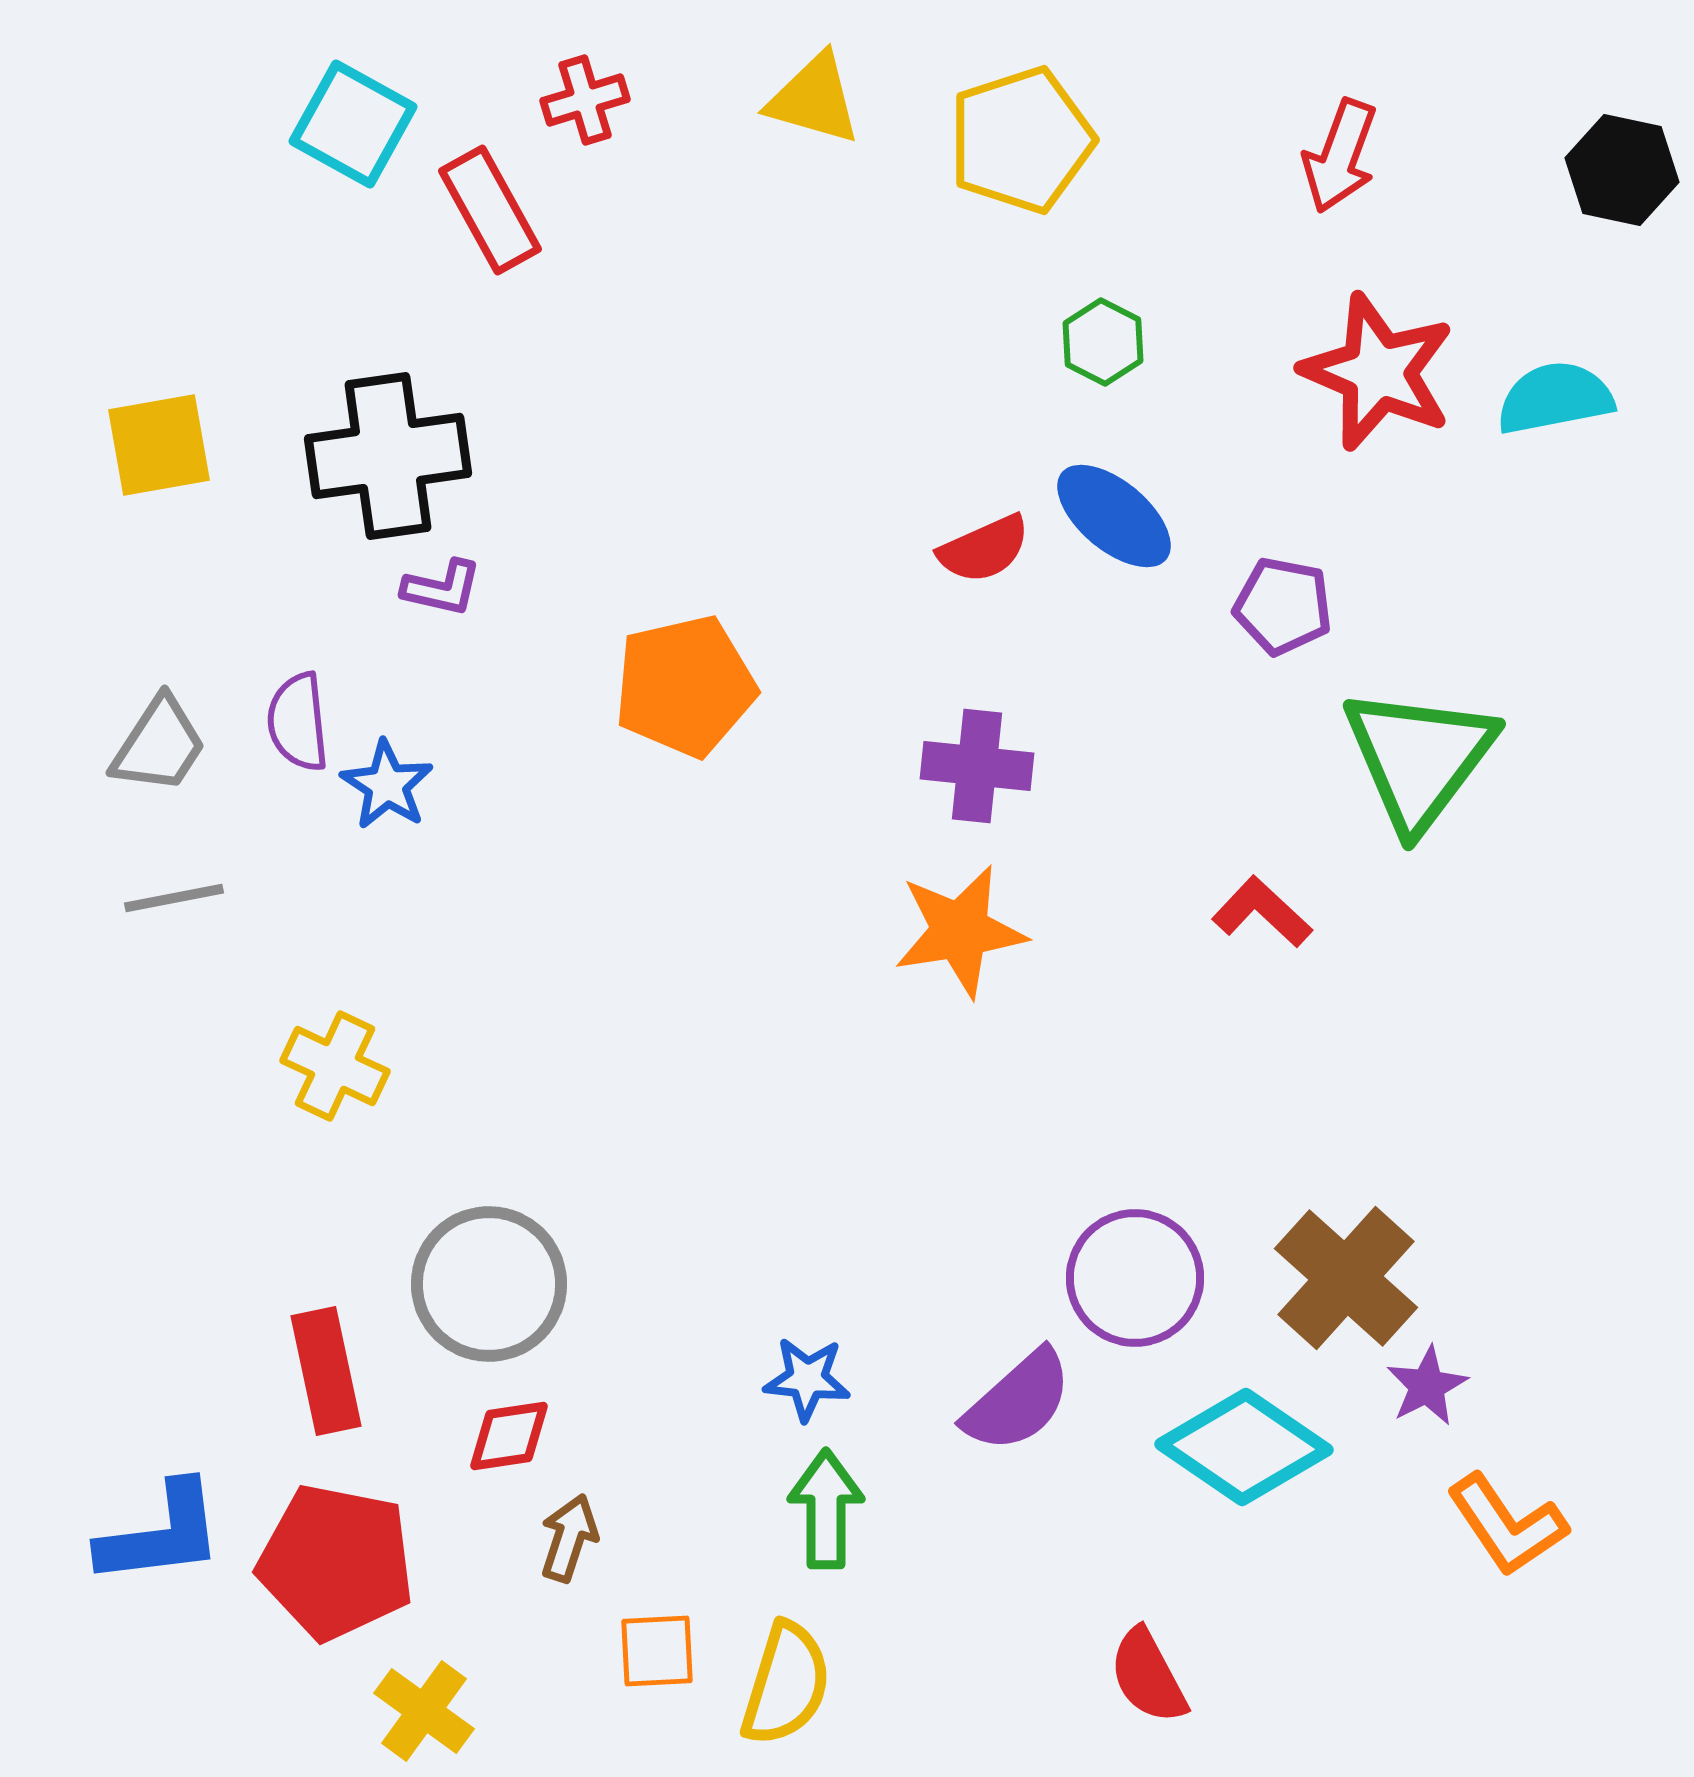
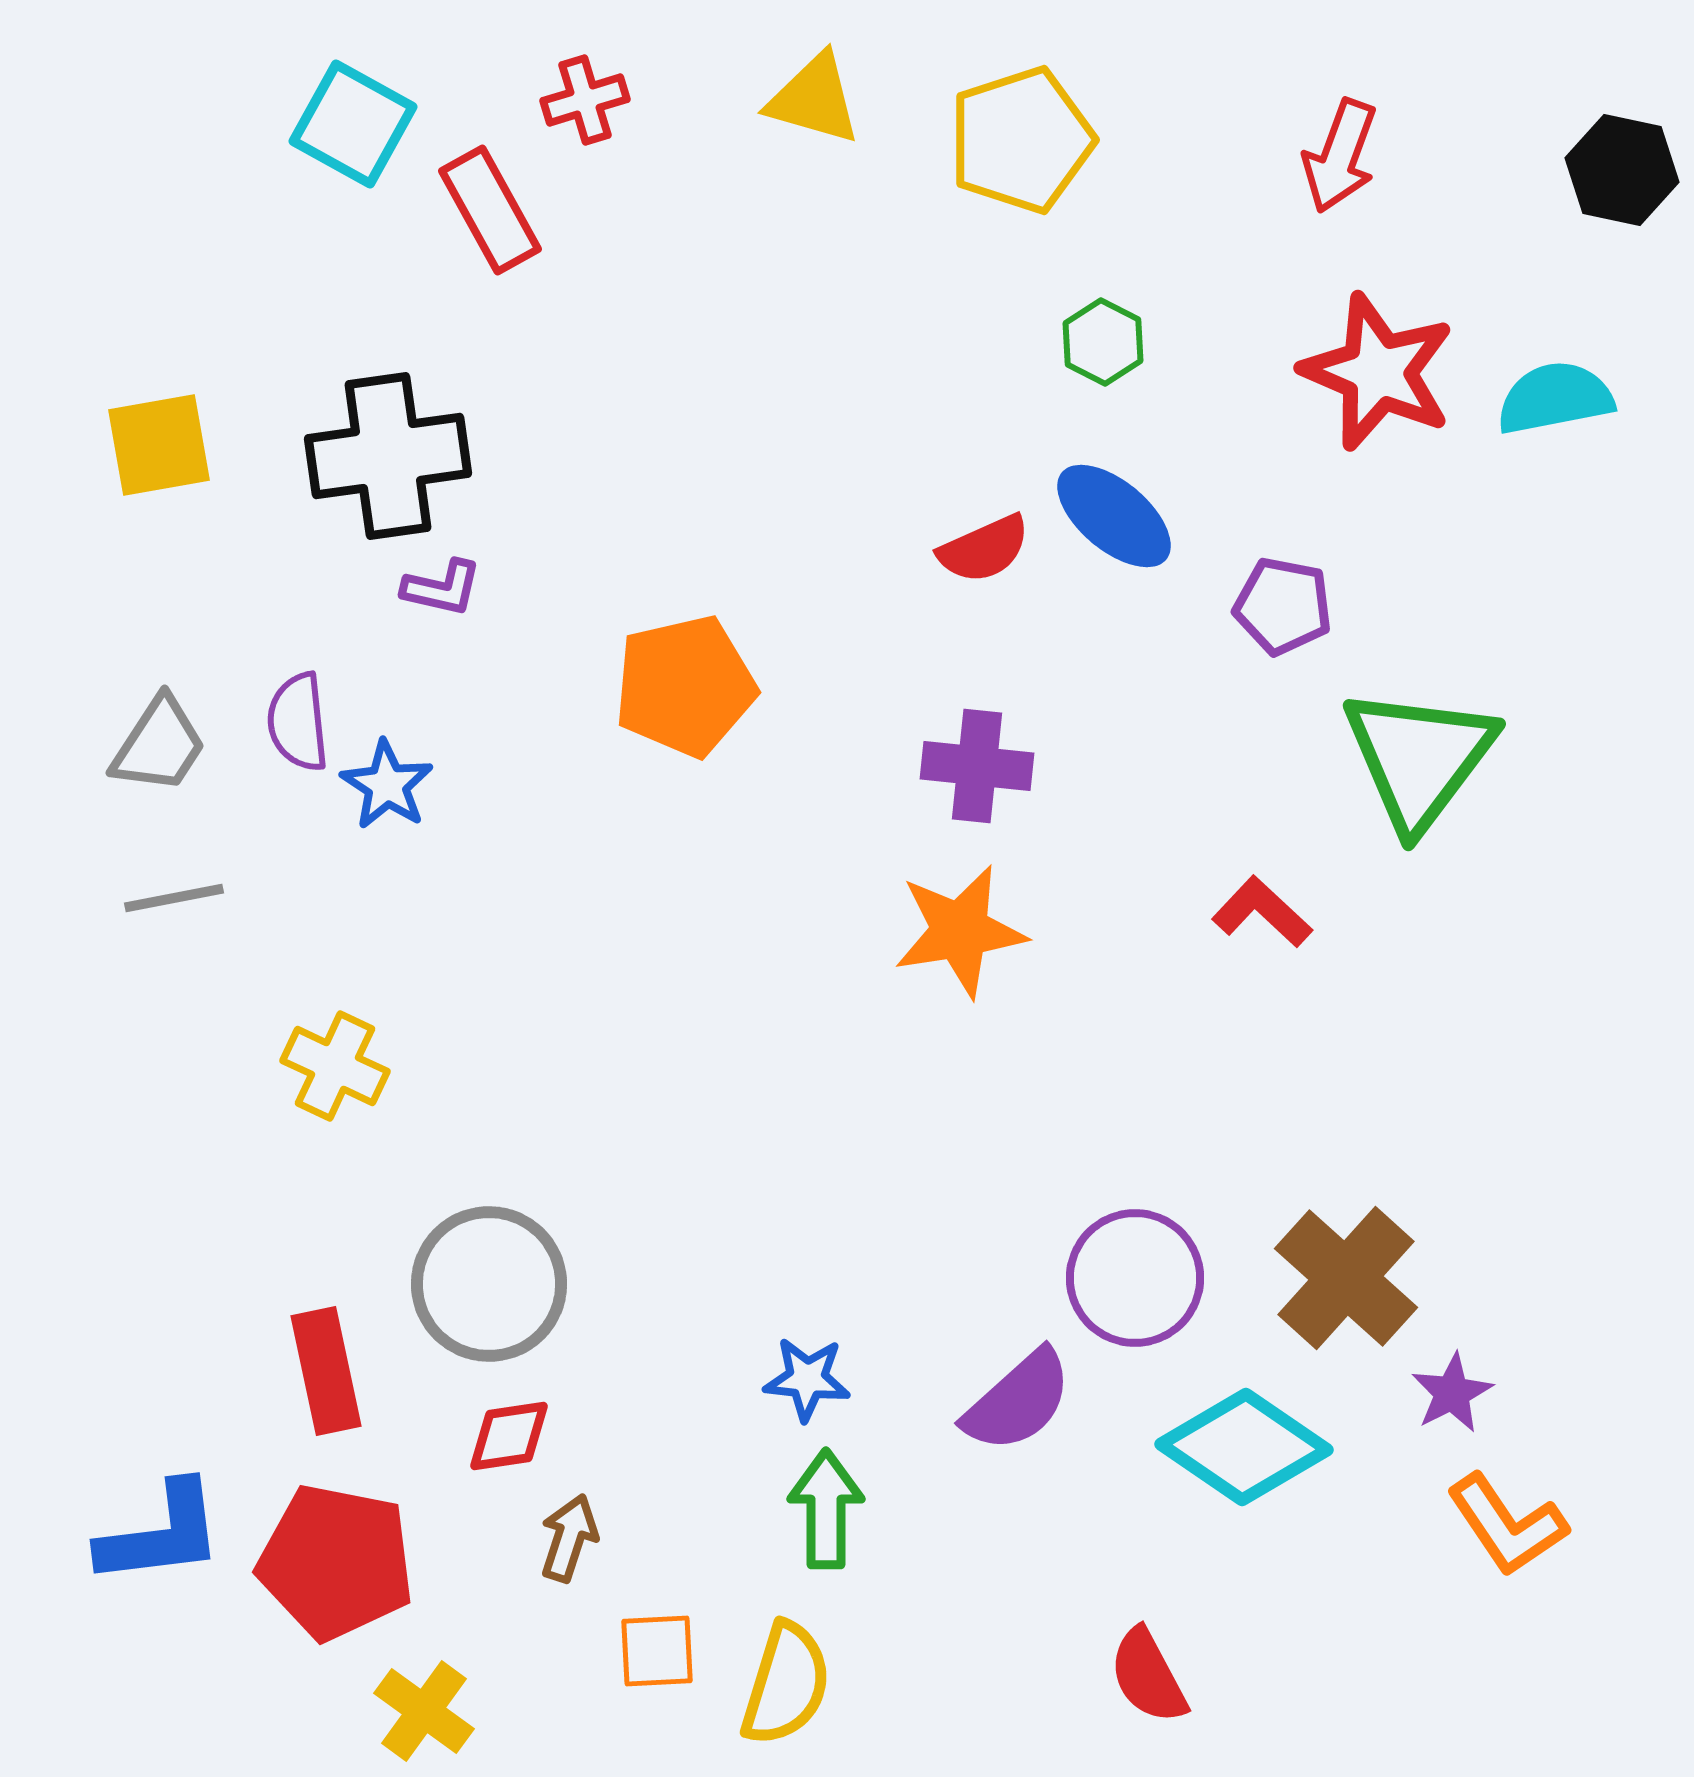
purple star at (1427, 1386): moved 25 px right, 7 px down
